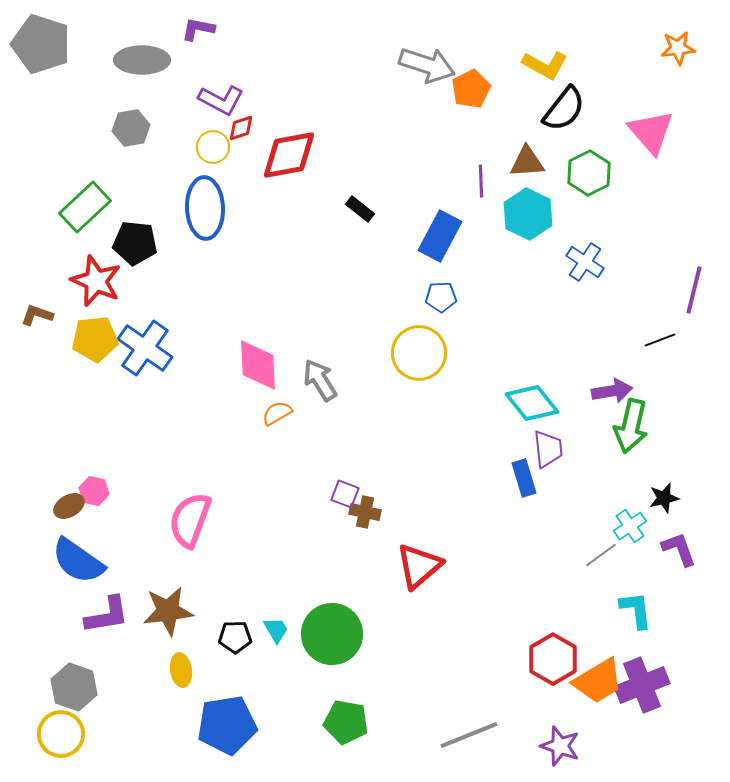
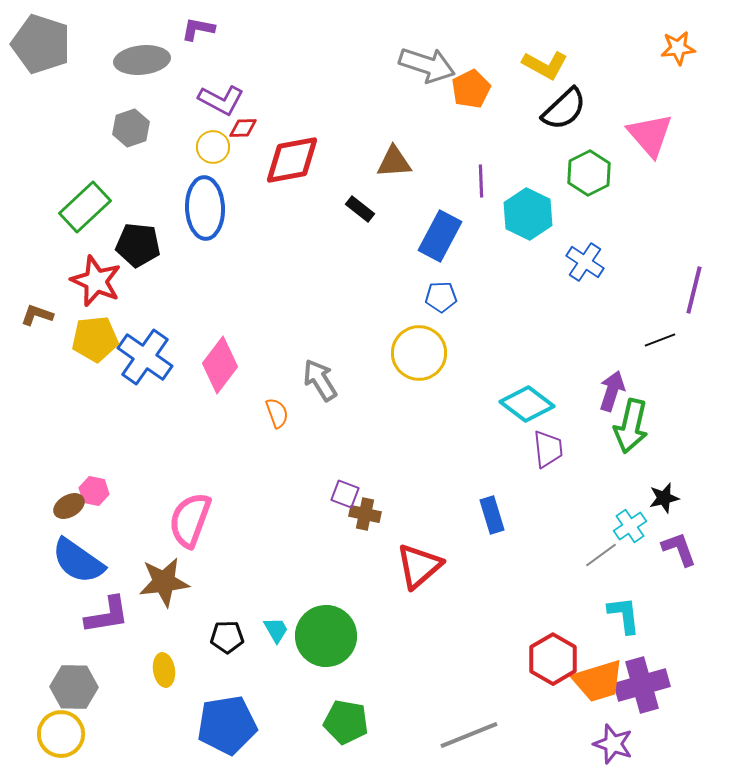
gray ellipse at (142, 60): rotated 6 degrees counterclockwise
black semicircle at (564, 109): rotated 9 degrees clockwise
gray hexagon at (131, 128): rotated 9 degrees counterclockwise
red diamond at (241, 128): moved 2 px right; rotated 16 degrees clockwise
pink triangle at (651, 132): moved 1 px left, 3 px down
red diamond at (289, 155): moved 3 px right, 5 px down
brown triangle at (527, 162): moved 133 px left
black pentagon at (135, 243): moved 3 px right, 2 px down
blue cross at (145, 348): moved 9 px down
pink diamond at (258, 365): moved 38 px left; rotated 40 degrees clockwise
purple arrow at (612, 391): rotated 63 degrees counterclockwise
cyan diamond at (532, 403): moved 5 px left, 1 px down; rotated 14 degrees counterclockwise
orange semicircle at (277, 413): rotated 100 degrees clockwise
blue rectangle at (524, 478): moved 32 px left, 37 px down
brown cross at (365, 512): moved 2 px down
cyan L-shape at (636, 610): moved 12 px left, 5 px down
brown star at (168, 611): moved 4 px left, 29 px up
green circle at (332, 634): moved 6 px left, 2 px down
black pentagon at (235, 637): moved 8 px left
yellow ellipse at (181, 670): moved 17 px left
orange trapezoid at (598, 681): rotated 14 degrees clockwise
purple cross at (642, 685): rotated 6 degrees clockwise
gray hexagon at (74, 687): rotated 18 degrees counterclockwise
purple star at (560, 746): moved 53 px right, 2 px up
